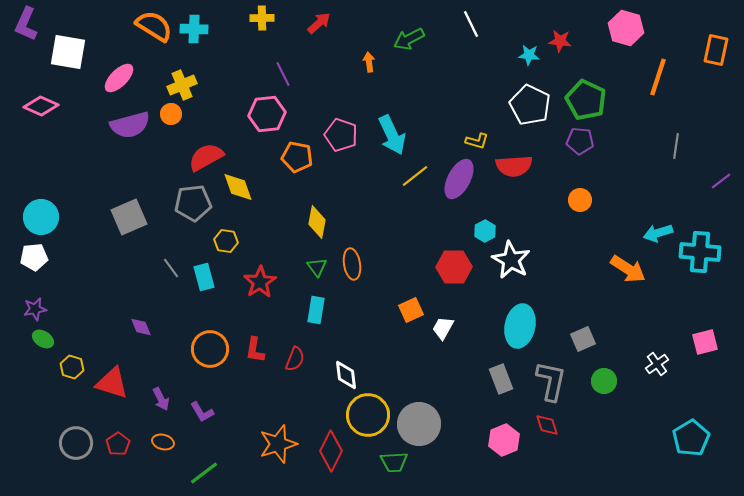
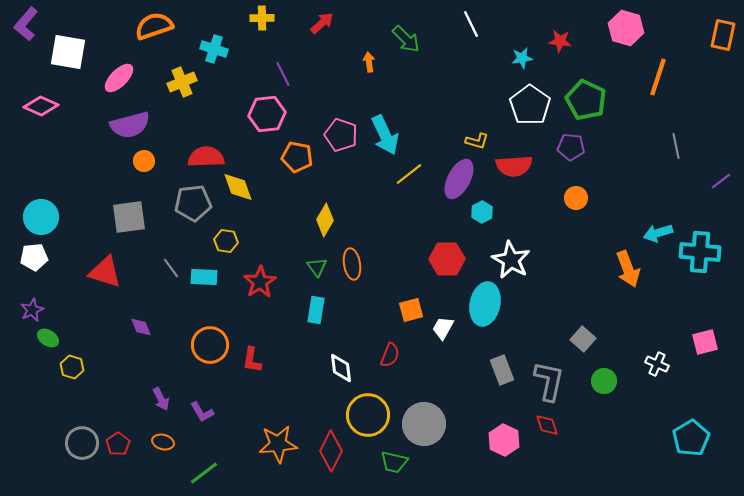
red arrow at (319, 23): moved 3 px right
purple L-shape at (26, 24): rotated 16 degrees clockwise
orange semicircle at (154, 26): rotated 51 degrees counterclockwise
cyan cross at (194, 29): moved 20 px right, 20 px down; rotated 16 degrees clockwise
green arrow at (409, 39): moved 3 px left; rotated 108 degrees counterclockwise
orange rectangle at (716, 50): moved 7 px right, 15 px up
cyan star at (529, 55): moved 7 px left, 3 px down; rotated 15 degrees counterclockwise
yellow cross at (182, 85): moved 3 px up
white pentagon at (530, 105): rotated 9 degrees clockwise
orange circle at (171, 114): moved 27 px left, 47 px down
cyan arrow at (392, 135): moved 7 px left
purple pentagon at (580, 141): moved 9 px left, 6 px down
gray line at (676, 146): rotated 20 degrees counterclockwise
red semicircle at (206, 157): rotated 27 degrees clockwise
yellow line at (415, 176): moved 6 px left, 2 px up
orange circle at (580, 200): moved 4 px left, 2 px up
gray square at (129, 217): rotated 15 degrees clockwise
yellow diamond at (317, 222): moved 8 px right, 2 px up; rotated 20 degrees clockwise
cyan hexagon at (485, 231): moved 3 px left, 19 px up
red hexagon at (454, 267): moved 7 px left, 8 px up
orange arrow at (628, 269): rotated 36 degrees clockwise
cyan rectangle at (204, 277): rotated 72 degrees counterclockwise
purple star at (35, 309): moved 3 px left, 1 px down; rotated 15 degrees counterclockwise
orange square at (411, 310): rotated 10 degrees clockwise
cyan ellipse at (520, 326): moved 35 px left, 22 px up
green ellipse at (43, 339): moved 5 px right, 1 px up
gray square at (583, 339): rotated 25 degrees counterclockwise
orange circle at (210, 349): moved 4 px up
red L-shape at (255, 350): moved 3 px left, 10 px down
red semicircle at (295, 359): moved 95 px right, 4 px up
white cross at (657, 364): rotated 30 degrees counterclockwise
white diamond at (346, 375): moved 5 px left, 7 px up
gray rectangle at (501, 379): moved 1 px right, 9 px up
gray L-shape at (551, 381): moved 2 px left
red triangle at (112, 383): moved 7 px left, 111 px up
gray circle at (419, 424): moved 5 px right
pink hexagon at (504, 440): rotated 12 degrees counterclockwise
gray circle at (76, 443): moved 6 px right
orange star at (278, 444): rotated 12 degrees clockwise
green trapezoid at (394, 462): rotated 16 degrees clockwise
